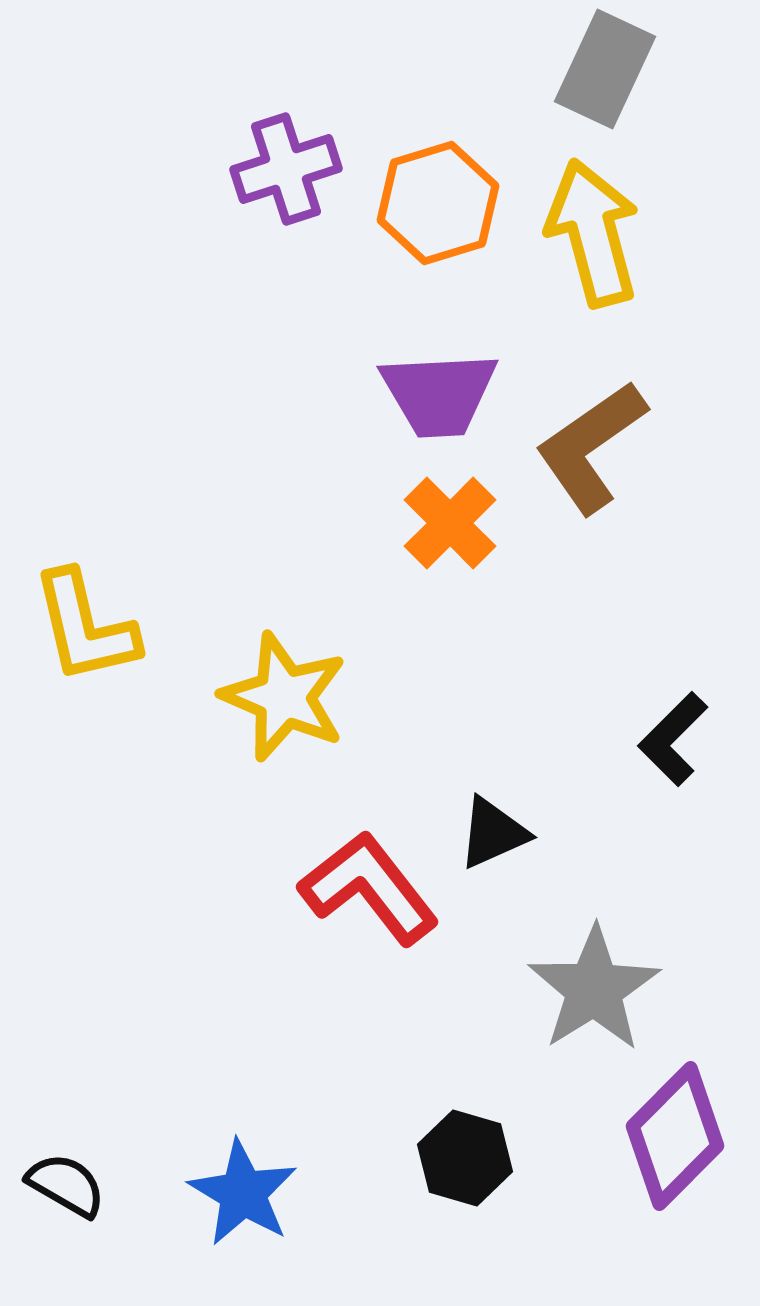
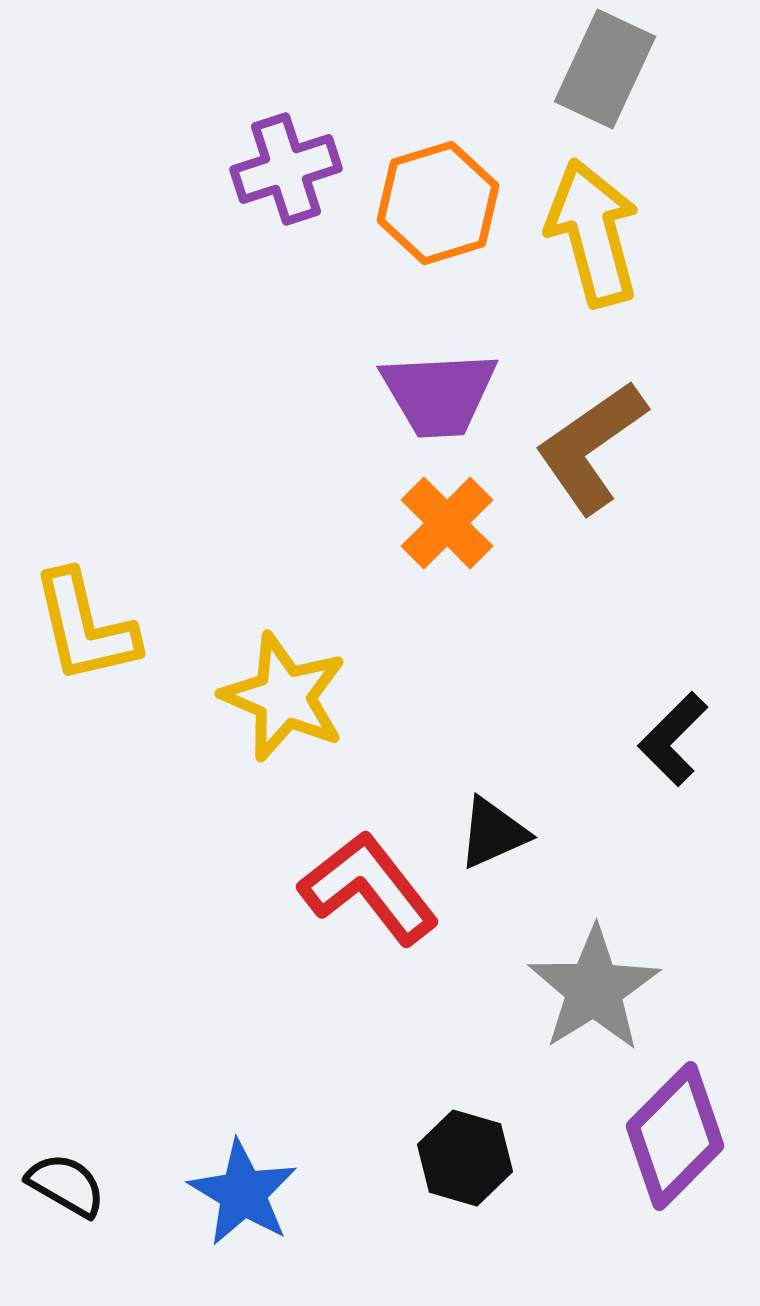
orange cross: moved 3 px left
